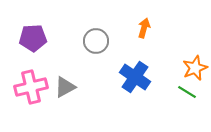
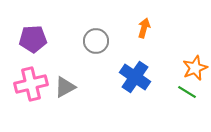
purple pentagon: moved 1 px down
pink cross: moved 3 px up
